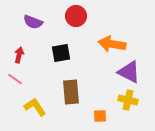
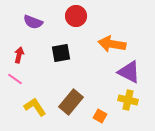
brown rectangle: moved 10 px down; rotated 45 degrees clockwise
orange square: rotated 32 degrees clockwise
